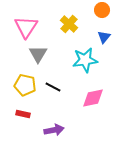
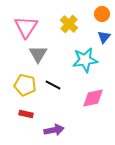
orange circle: moved 4 px down
black line: moved 2 px up
red rectangle: moved 3 px right
